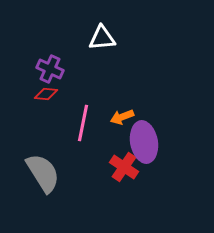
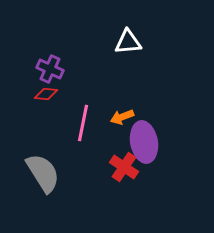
white triangle: moved 26 px right, 4 px down
